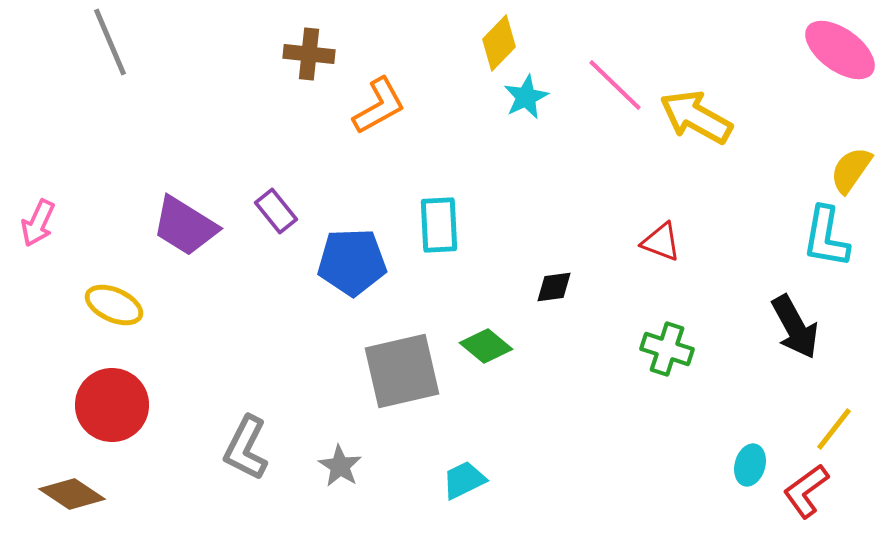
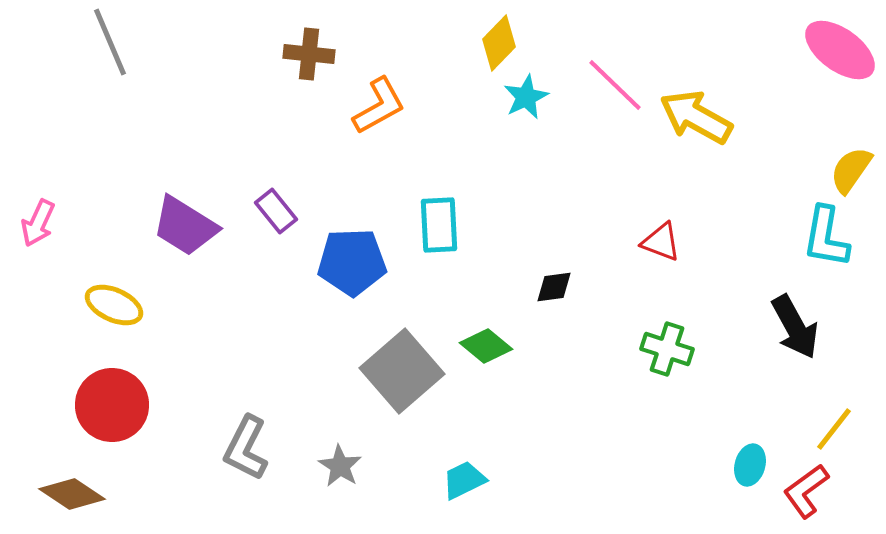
gray square: rotated 28 degrees counterclockwise
